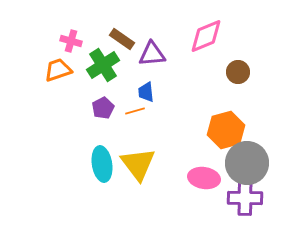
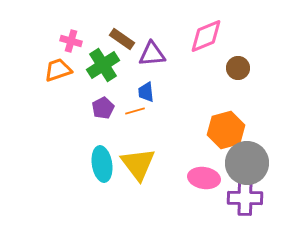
brown circle: moved 4 px up
